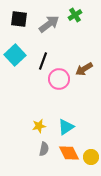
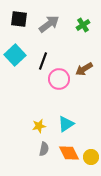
green cross: moved 8 px right, 10 px down
cyan triangle: moved 3 px up
